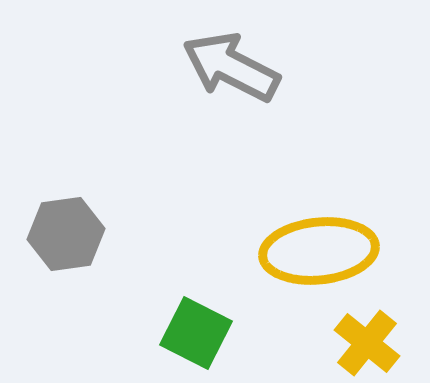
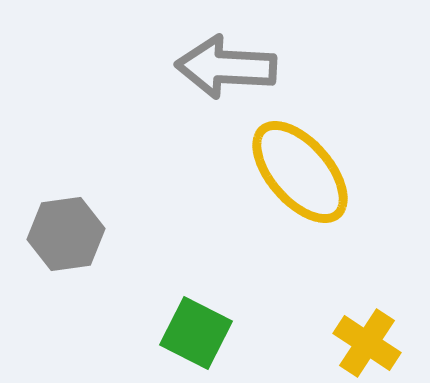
gray arrow: moved 5 px left; rotated 24 degrees counterclockwise
yellow ellipse: moved 19 px left, 79 px up; rotated 55 degrees clockwise
yellow cross: rotated 6 degrees counterclockwise
